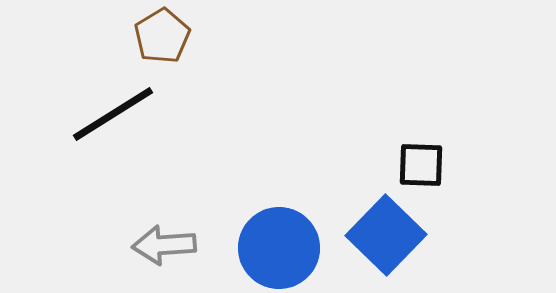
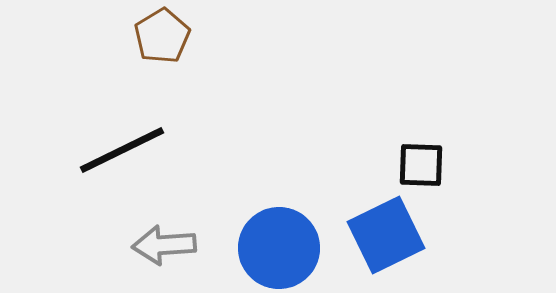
black line: moved 9 px right, 36 px down; rotated 6 degrees clockwise
blue square: rotated 20 degrees clockwise
